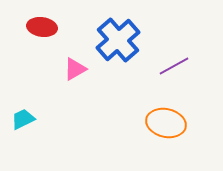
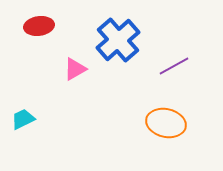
red ellipse: moved 3 px left, 1 px up; rotated 16 degrees counterclockwise
